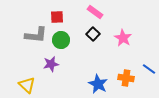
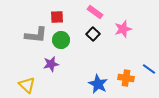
pink star: moved 9 px up; rotated 24 degrees clockwise
